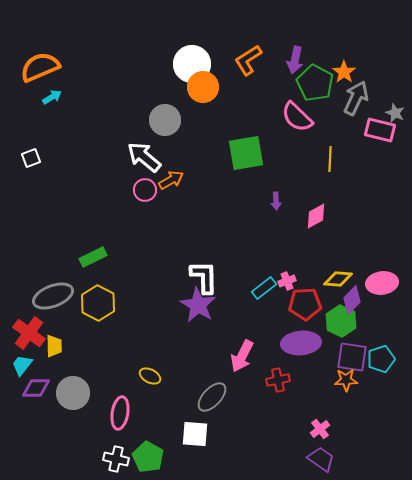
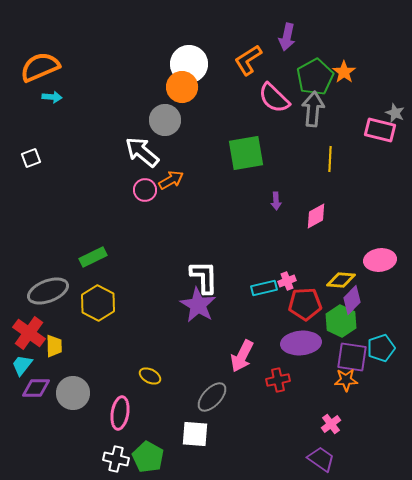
purple arrow at (295, 60): moved 8 px left, 23 px up
white circle at (192, 64): moved 3 px left
green pentagon at (315, 83): moved 6 px up; rotated 15 degrees clockwise
orange circle at (203, 87): moved 21 px left
cyan arrow at (52, 97): rotated 36 degrees clockwise
gray arrow at (356, 98): moved 43 px left, 11 px down; rotated 20 degrees counterclockwise
pink semicircle at (297, 117): moved 23 px left, 19 px up
white arrow at (144, 157): moved 2 px left, 5 px up
yellow diamond at (338, 279): moved 3 px right, 1 px down
pink ellipse at (382, 283): moved 2 px left, 23 px up
cyan rectangle at (264, 288): rotated 25 degrees clockwise
gray ellipse at (53, 296): moved 5 px left, 5 px up
cyan pentagon at (381, 359): moved 11 px up
pink cross at (320, 429): moved 11 px right, 5 px up
